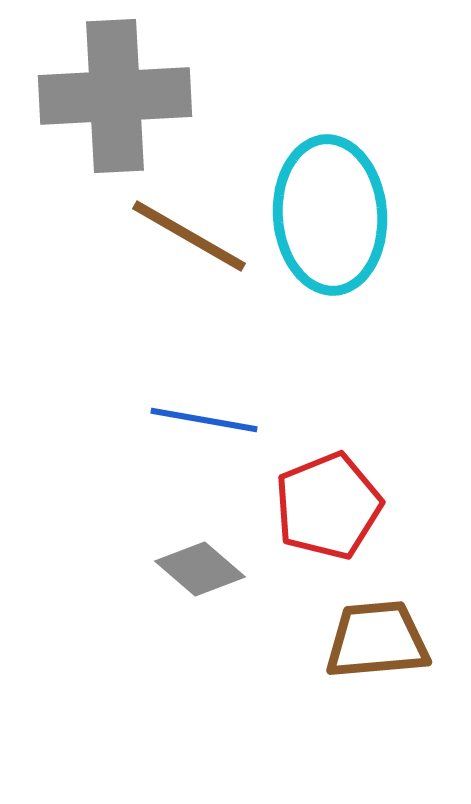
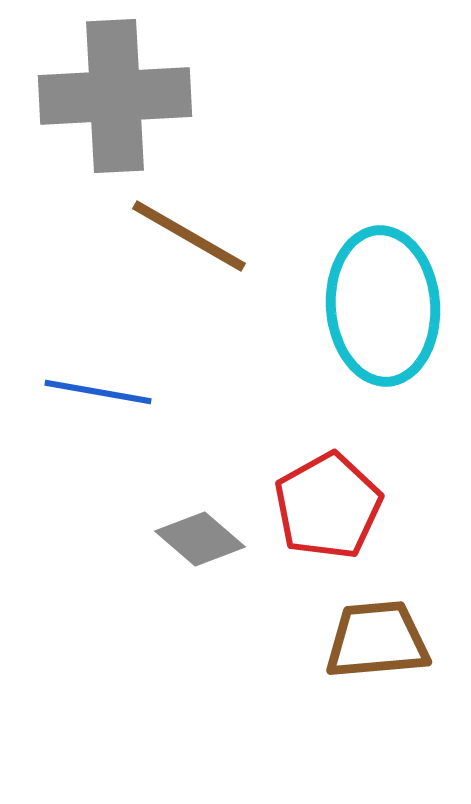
cyan ellipse: moved 53 px right, 91 px down
blue line: moved 106 px left, 28 px up
red pentagon: rotated 7 degrees counterclockwise
gray diamond: moved 30 px up
